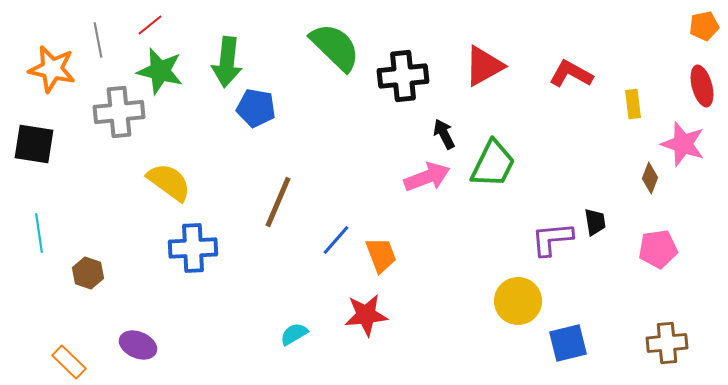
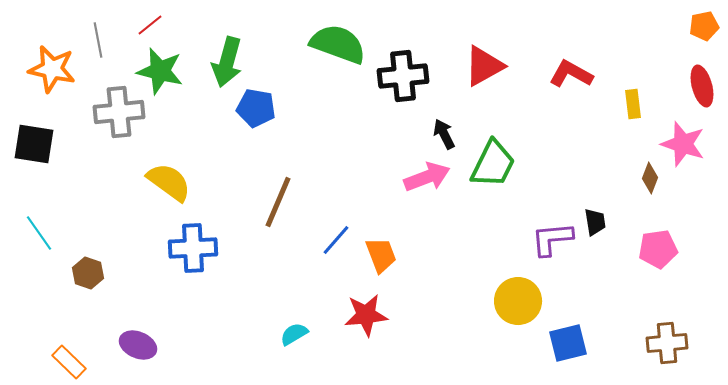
green semicircle: moved 3 px right, 3 px up; rotated 24 degrees counterclockwise
green arrow: rotated 9 degrees clockwise
cyan line: rotated 27 degrees counterclockwise
